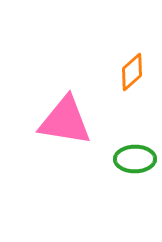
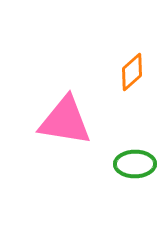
green ellipse: moved 5 px down
